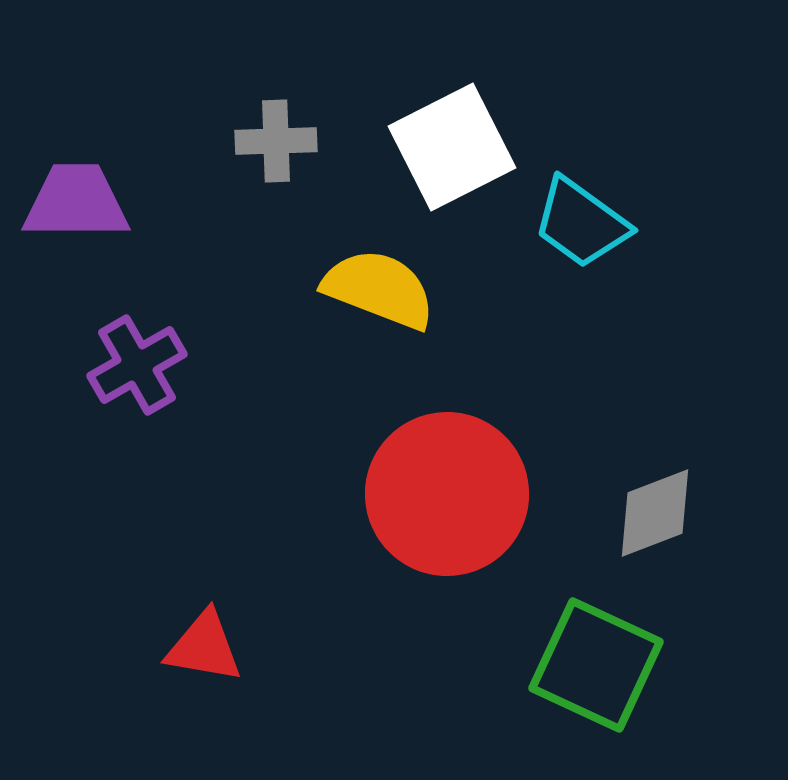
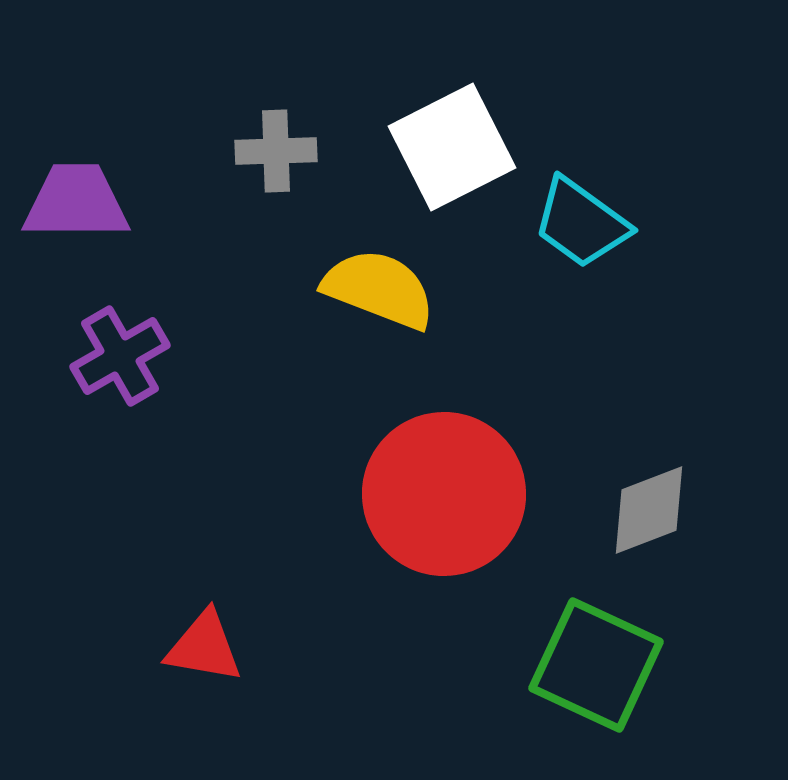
gray cross: moved 10 px down
purple cross: moved 17 px left, 9 px up
red circle: moved 3 px left
gray diamond: moved 6 px left, 3 px up
